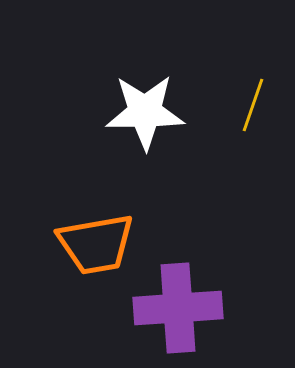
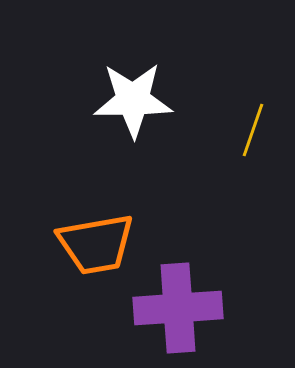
yellow line: moved 25 px down
white star: moved 12 px left, 12 px up
